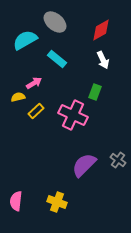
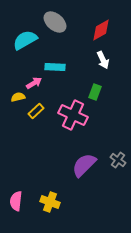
cyan rectangle: moved 2 px left, 8 px down; rotated 36 degrees counterclockwise
yellow cross: moved 7 px left
